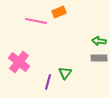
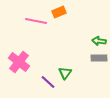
purple line: rotated 63 degrees counterclockwise
